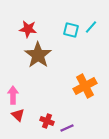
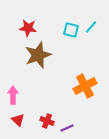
red star: moved 1 px up
brown star: rotated 16 degrees clockwise
red triangle: moved 5 px down
